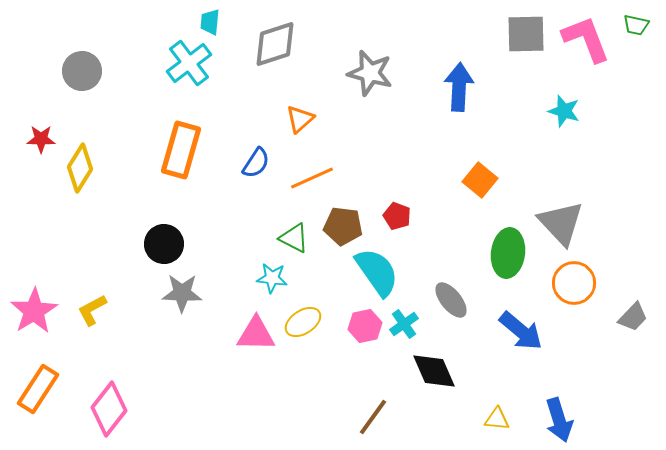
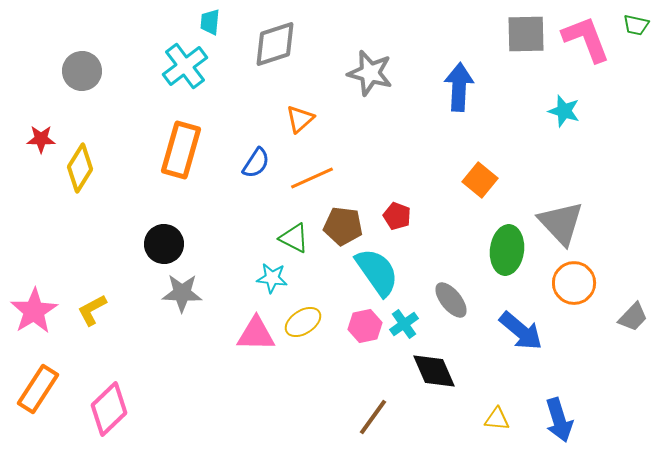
cyan cross at (189, 63): moved 4 px left, 3 px down
green ellipse at (508, 253): moved 1 px left, 3 px up
pink diamond at (109, 409): rotated 8 degrees clockwise
